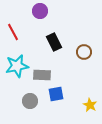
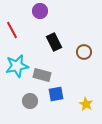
red line: moved 1 px left, 2 px up
gray rectangle: rotated 12 degrees clockwise
yellow star: moved 4 px left, 1 px up
